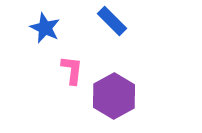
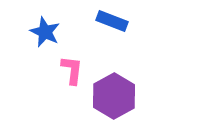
blue rectangle: rotated 24 degrees counterclockwise
blue star: moved 4 px down
